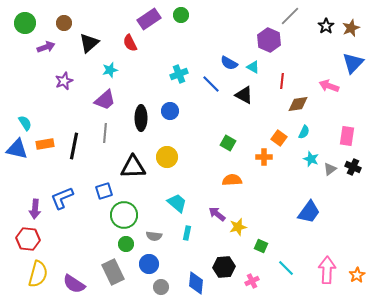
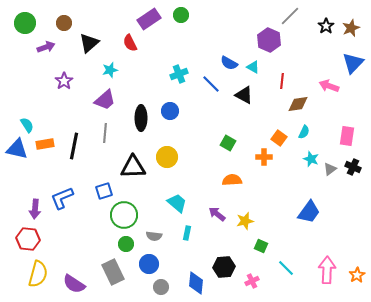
purple star at (64, 81): rotated 12 degrees counterclockwise
cyan semicircle at (25, 123): moved 2 px right, 2 px down
yellow star at (238, 227): moved 7 px right, 6 px up
